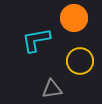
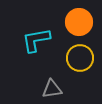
orange circle: moved 5 px right, 4 px down
yellow circle: moved 3 px up
